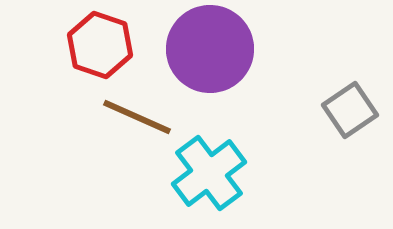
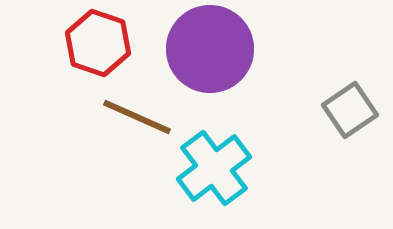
red hexagon: moved 2 px left, 2 px up
cyan cross: moved 5 px right, 5 px up
